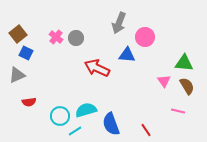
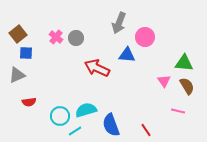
blue square: rotated 24 degrees counterclockwise
blue semicircle: moved 1 px down
